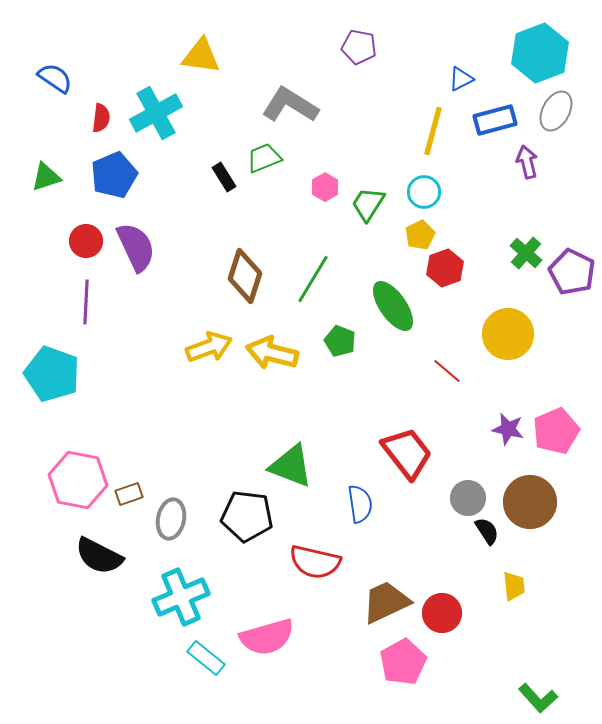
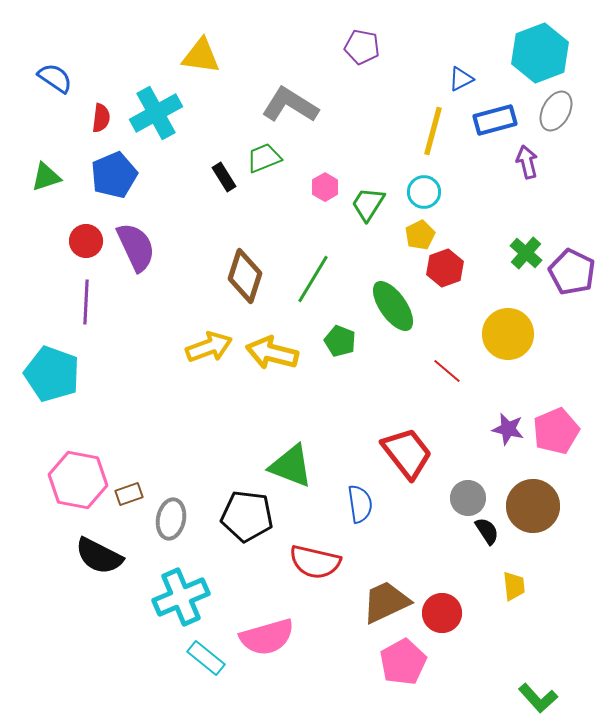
purple pentagon at (359, 47): moved 3 px right
brown circle at (530, 502): moved 3 px right, 4 px down
